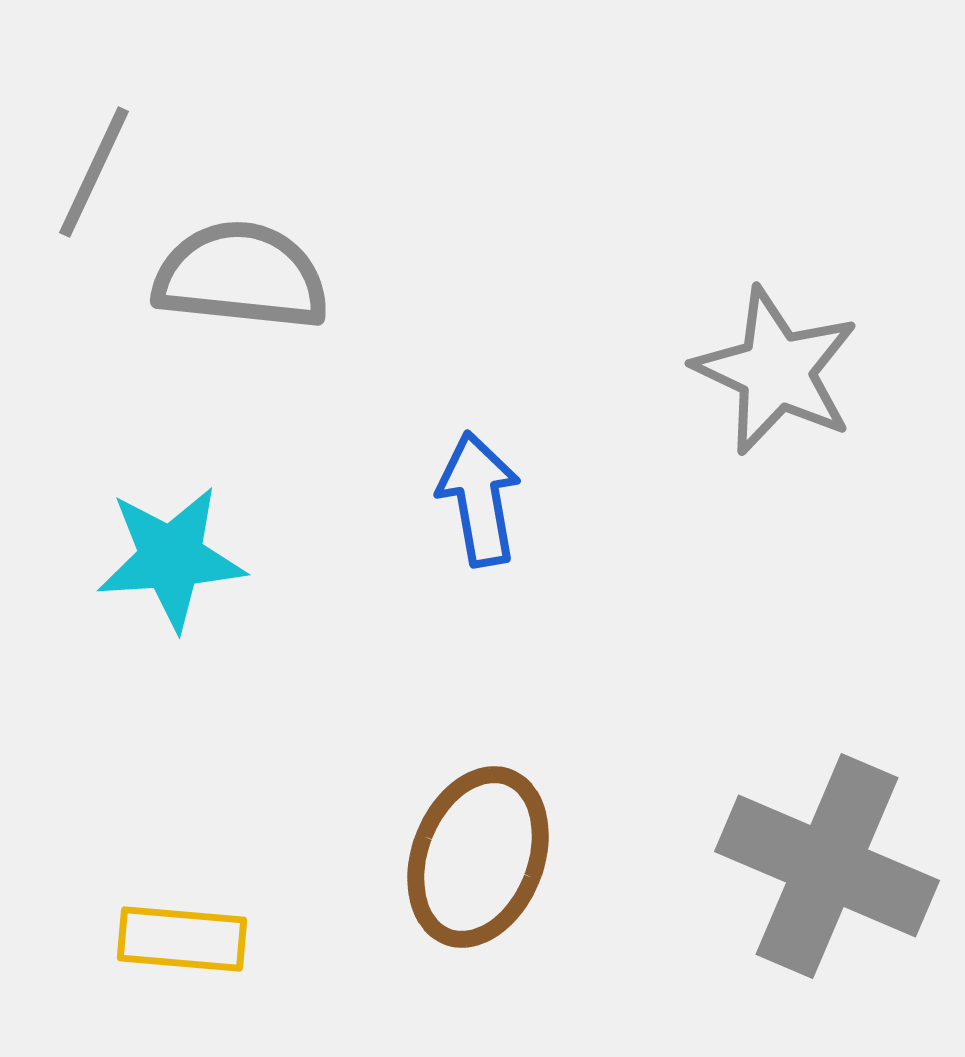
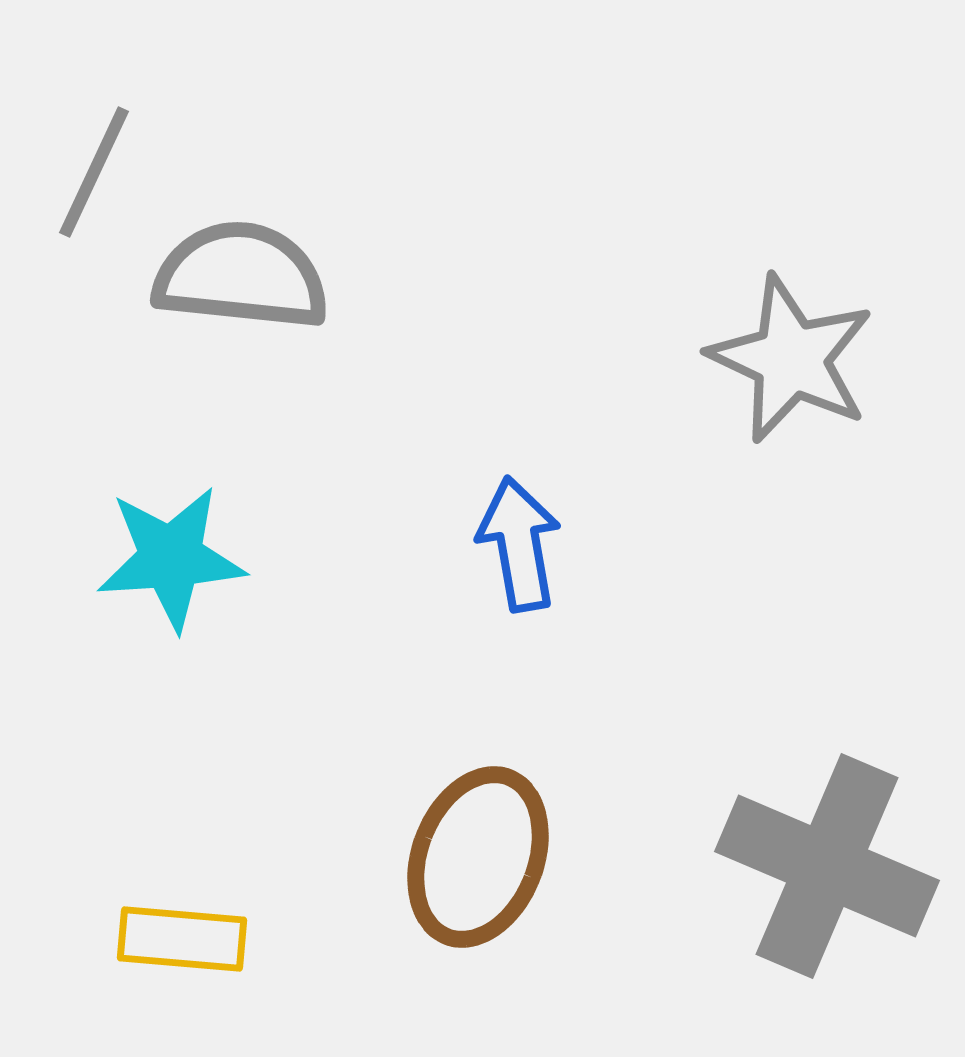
gray star: moved 15 px right, 12 px up
blue arrow: moved 40 px right, 45 px down
